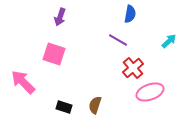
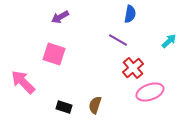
purple arrow: rotated 42 degrees clockwise
